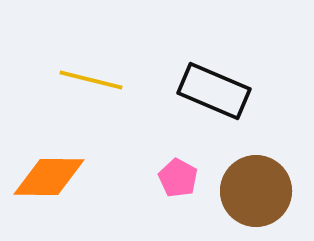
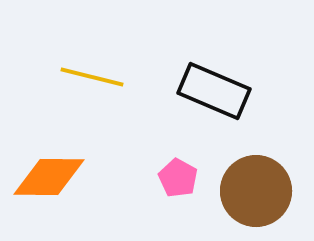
yellow line: moved 1 px right, 3 px up
